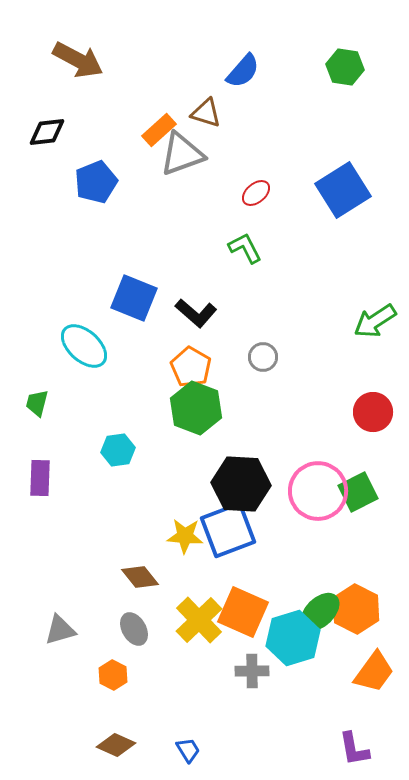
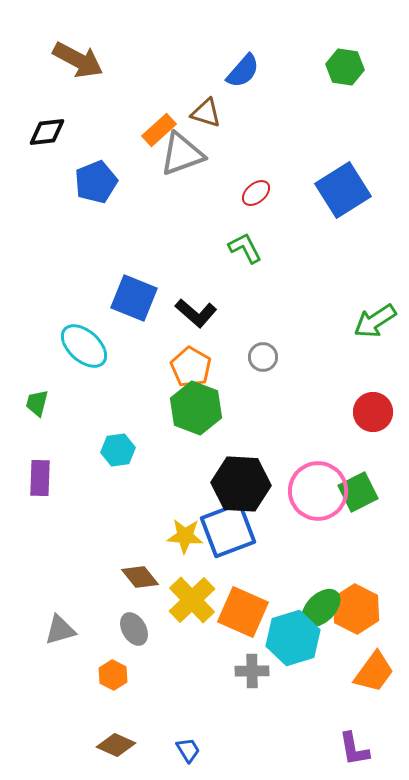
green ellipse at (320, 612): moved 1 px right, 4 px up
yellow cross at (199, 620): moved 7 px left, 20 px up
